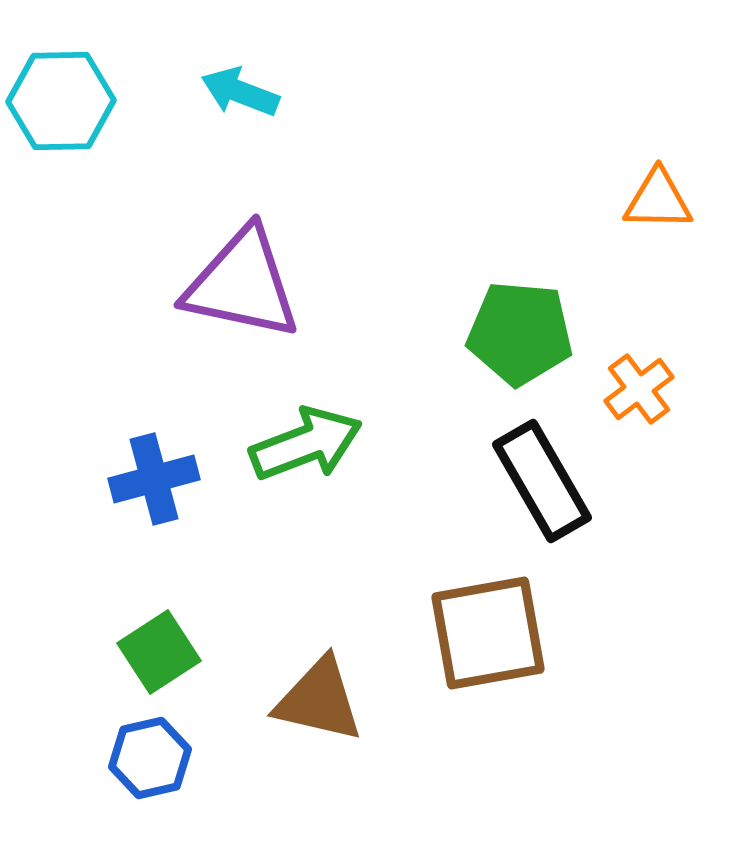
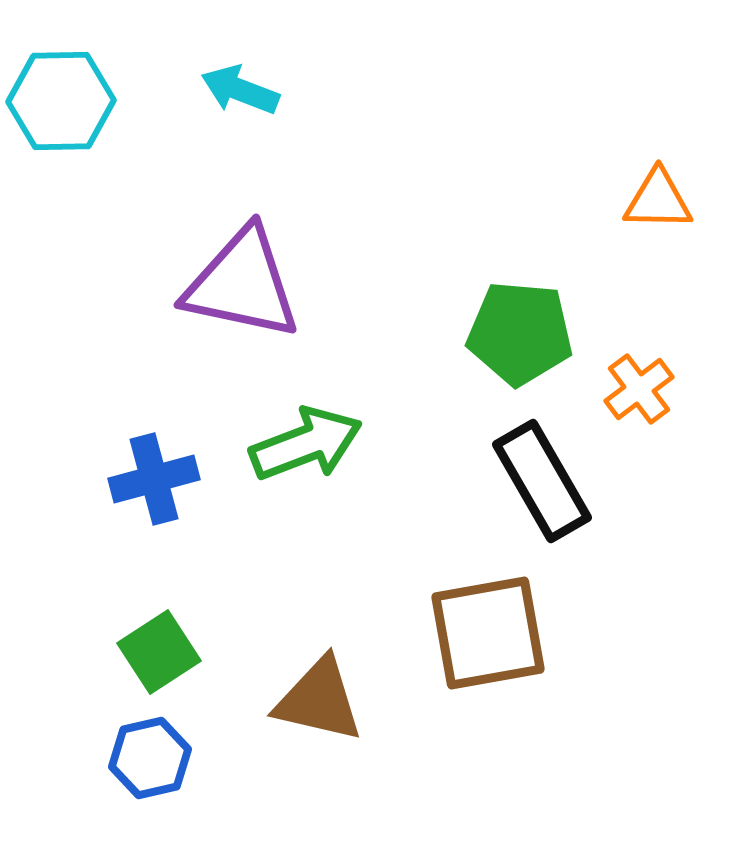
cyan arrow: moved 2 px up
